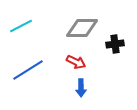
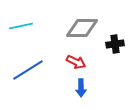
cyan line: rotated 15 degrees clockwise
